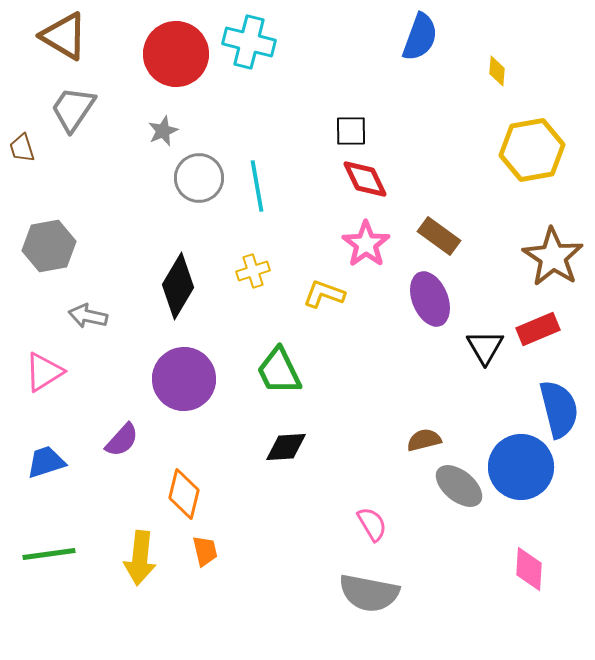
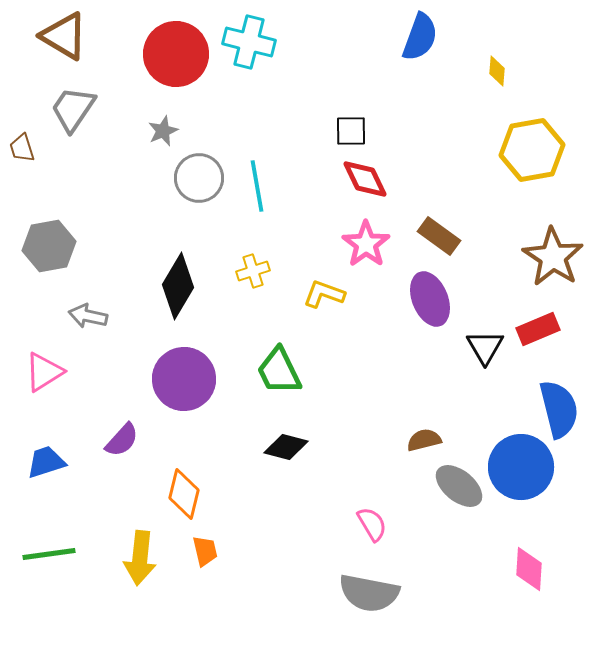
black diamond at (286, 447): rotated 18 degrees clockwise
